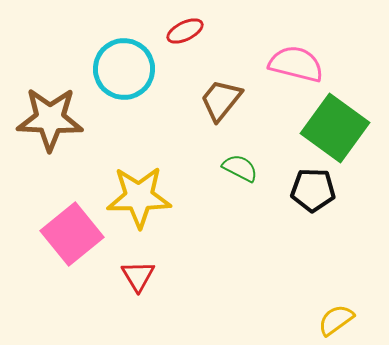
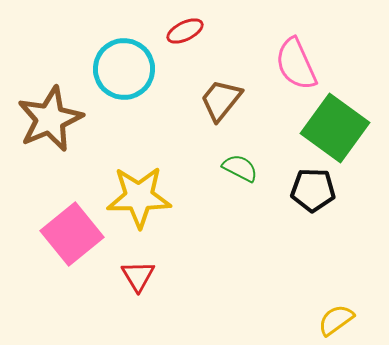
pink semicircle: rotated 128 degrees counterclockwise
brown star: rotated 26 degrees counterclockwise
